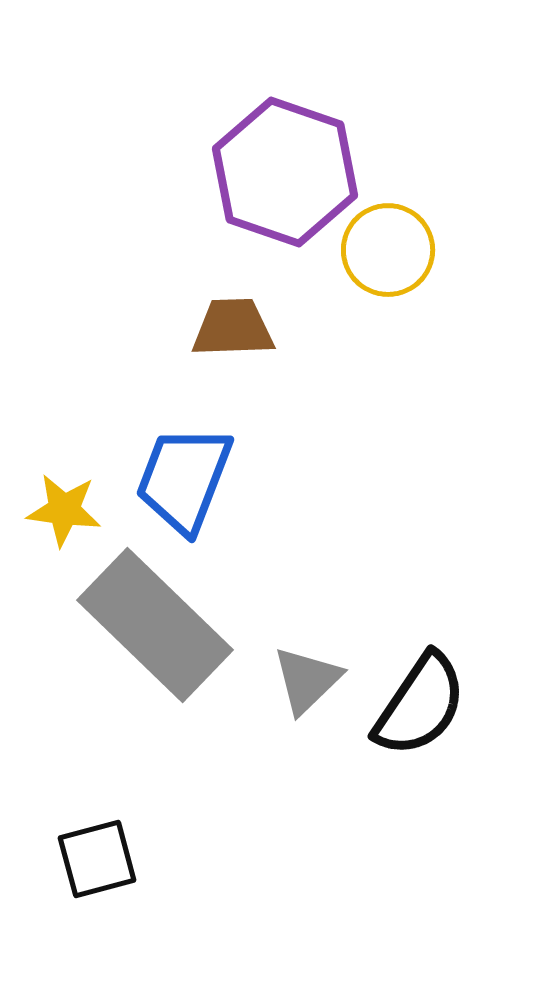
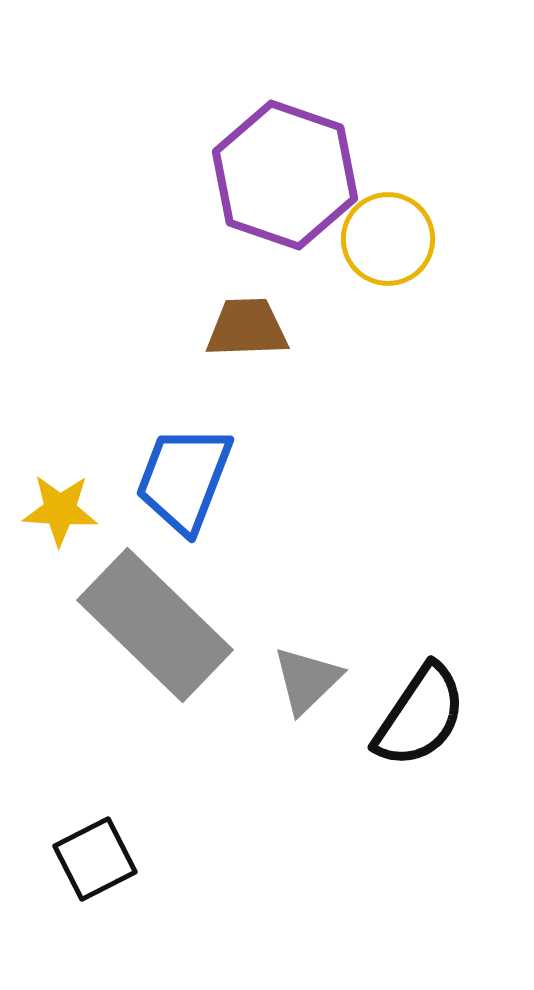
purple hexagon: moved 3 px down
yellow circle: moved 11 px up
brown trapezoid: moved 14 px right
yellow star: moved 4 px left; rotated 4 degrees counterclockwise
black semicircle: moved 11 px down
black square: moved 2 px left; rotated 12 degrees counterclockwise
